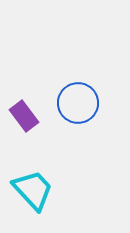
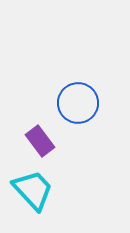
purple rectangle: moved 16 px right, 25 px down
